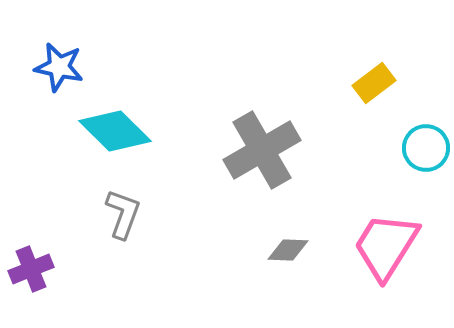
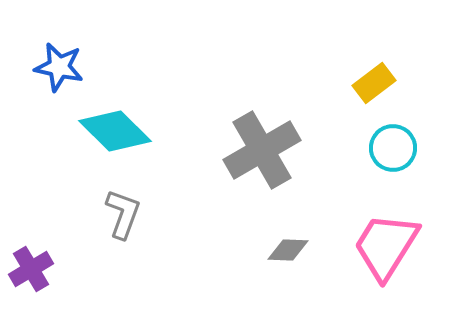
cyan circle: moved 33 px left
purple cross: rotated 9 degrees counterclockwise
